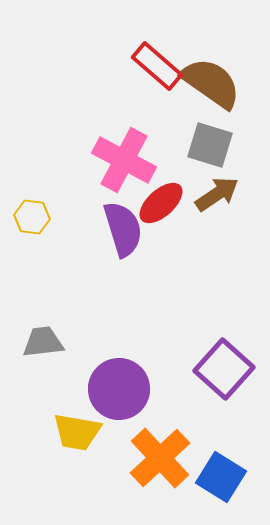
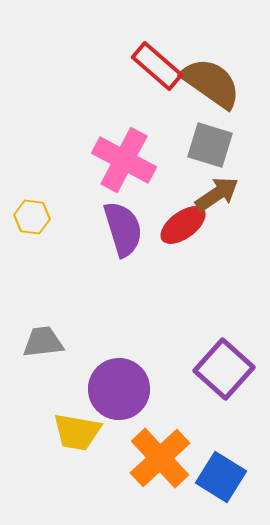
red ellipse: moved 22 px right, 22 px down; rotated 6 degrees clockwise
